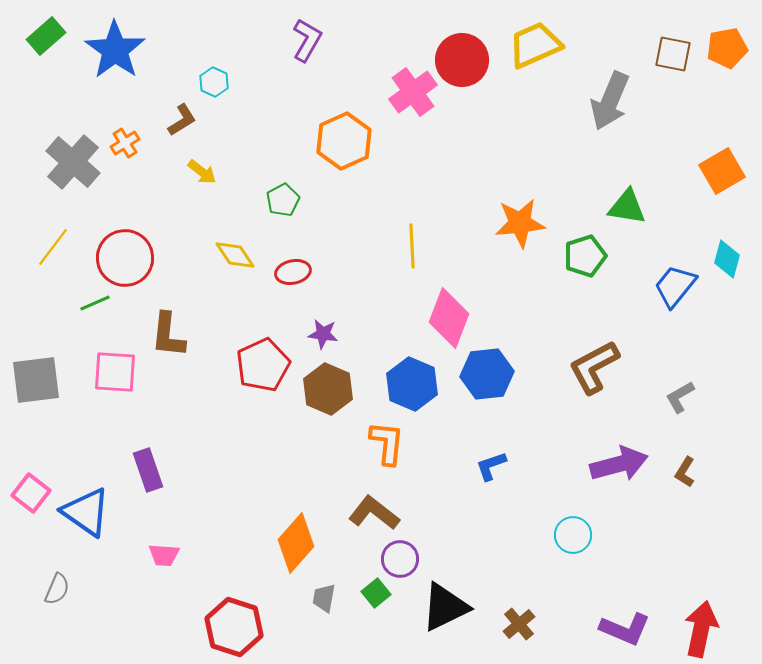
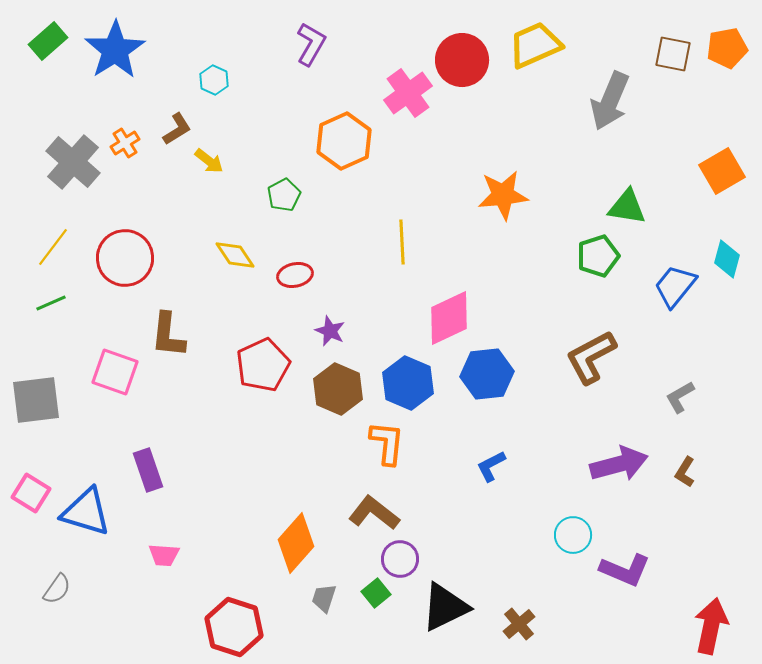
green rectangle at (46, 36): moved 2 px right, 5 px down
purple L-shape at (307, 40): moved 4 px right, 4 px down
blue star at (115, 50): rotated 4 degrees clockwise
cyan hexagon at (214, 82): moved 2 px up
pink cross at (413, 92): moved 5 px left, 1 px down
brown L-shape at (182, 120): moved 5 px left, 9 px down
yellow arrow at (202, 172): moved 7 px right, 11 px up
green pentagon at (283, 200): moved 1 px right, 5 px up
orange star at (520, 223): moved 17 px left, 28 px up
yellow line at (412, 246): moved 10 px left, 4 px up
green pentagon at (585, 256): moved 13 px right
red ellipse at (293, 272): moved 2 px right, 3 px down
green line at (95, 303): moved 44 px left
pink diamond at (449, 318): rotated 44 degrees clockwise
purple star at (323, 334): moved 7 px right, 3 px up; rotated 16 degrees clockwise
brown L-shape at (594, 367): moved 3 px left, 10 px up
pink square at (115, 372): rotated 15 degrees clockwise
gray square at (36, 380): moved 20 px down
blue hexagon at (412, 384): moved 4 px left, 1 px up
brown hexagon at (328, 389): moved 10 px right
blue L-shape at (491, 466): rotated 8 degrees counterclockwise
pink square at (31, 493): rotated 6 degrees counterclockwise
blue triangle at (86, 512): rotated 18 degrees counterclockwise
gray semicircle at (57, 589): rotated 12 degrees clockwise
gray trapezoid at (324, 598): rotated 8 degrees clockwise
purple L-shape at (625, 629): moved 59 px up
red arrow at (701, 629): moved 10 px right, 3 px up
